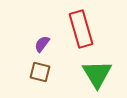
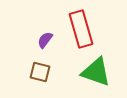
purple semicircle: moved 3 px right, 4 px up
green triangle: moved 1 px left, 2 px up; rotated 40 degrees counterclockwise
